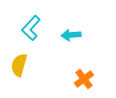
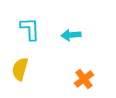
cyan L-shape: moved 1 px left, 1 px down; rotated 135 degrees clockwise
yellow semicircle: moved 1 px right, 4 px down
